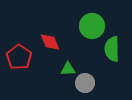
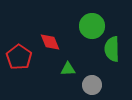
gray circle: moved 7 px right, 2 px down
